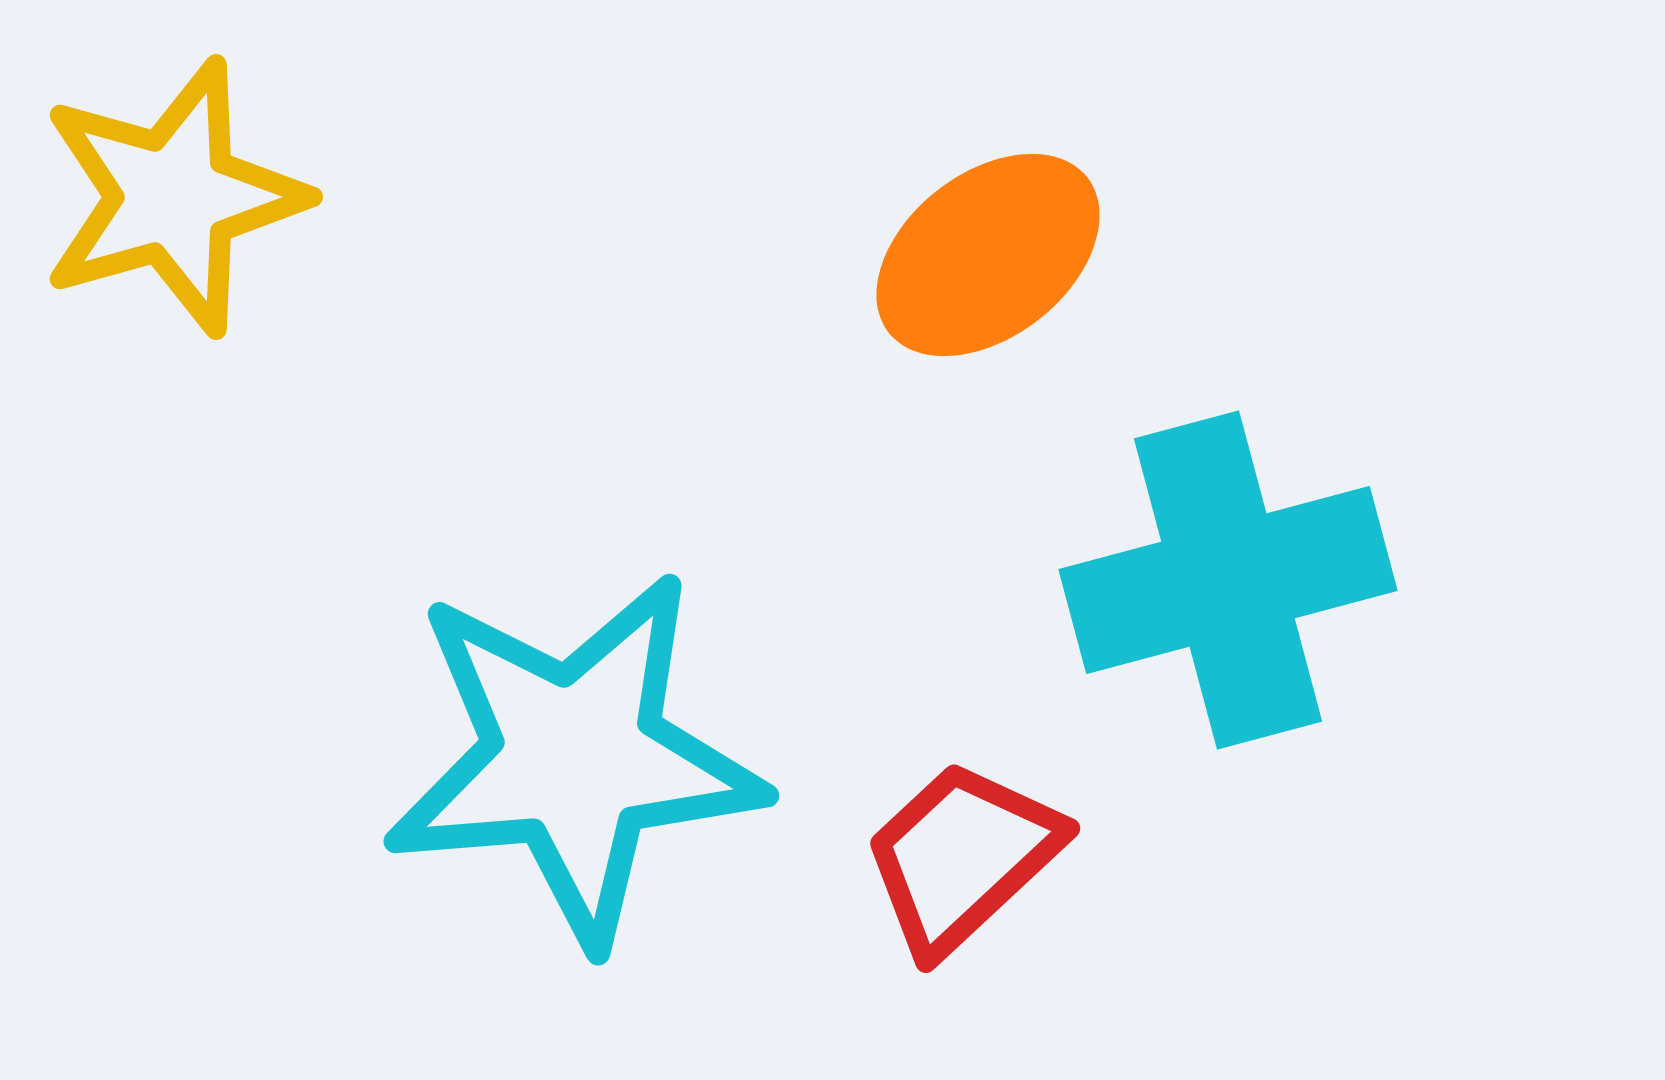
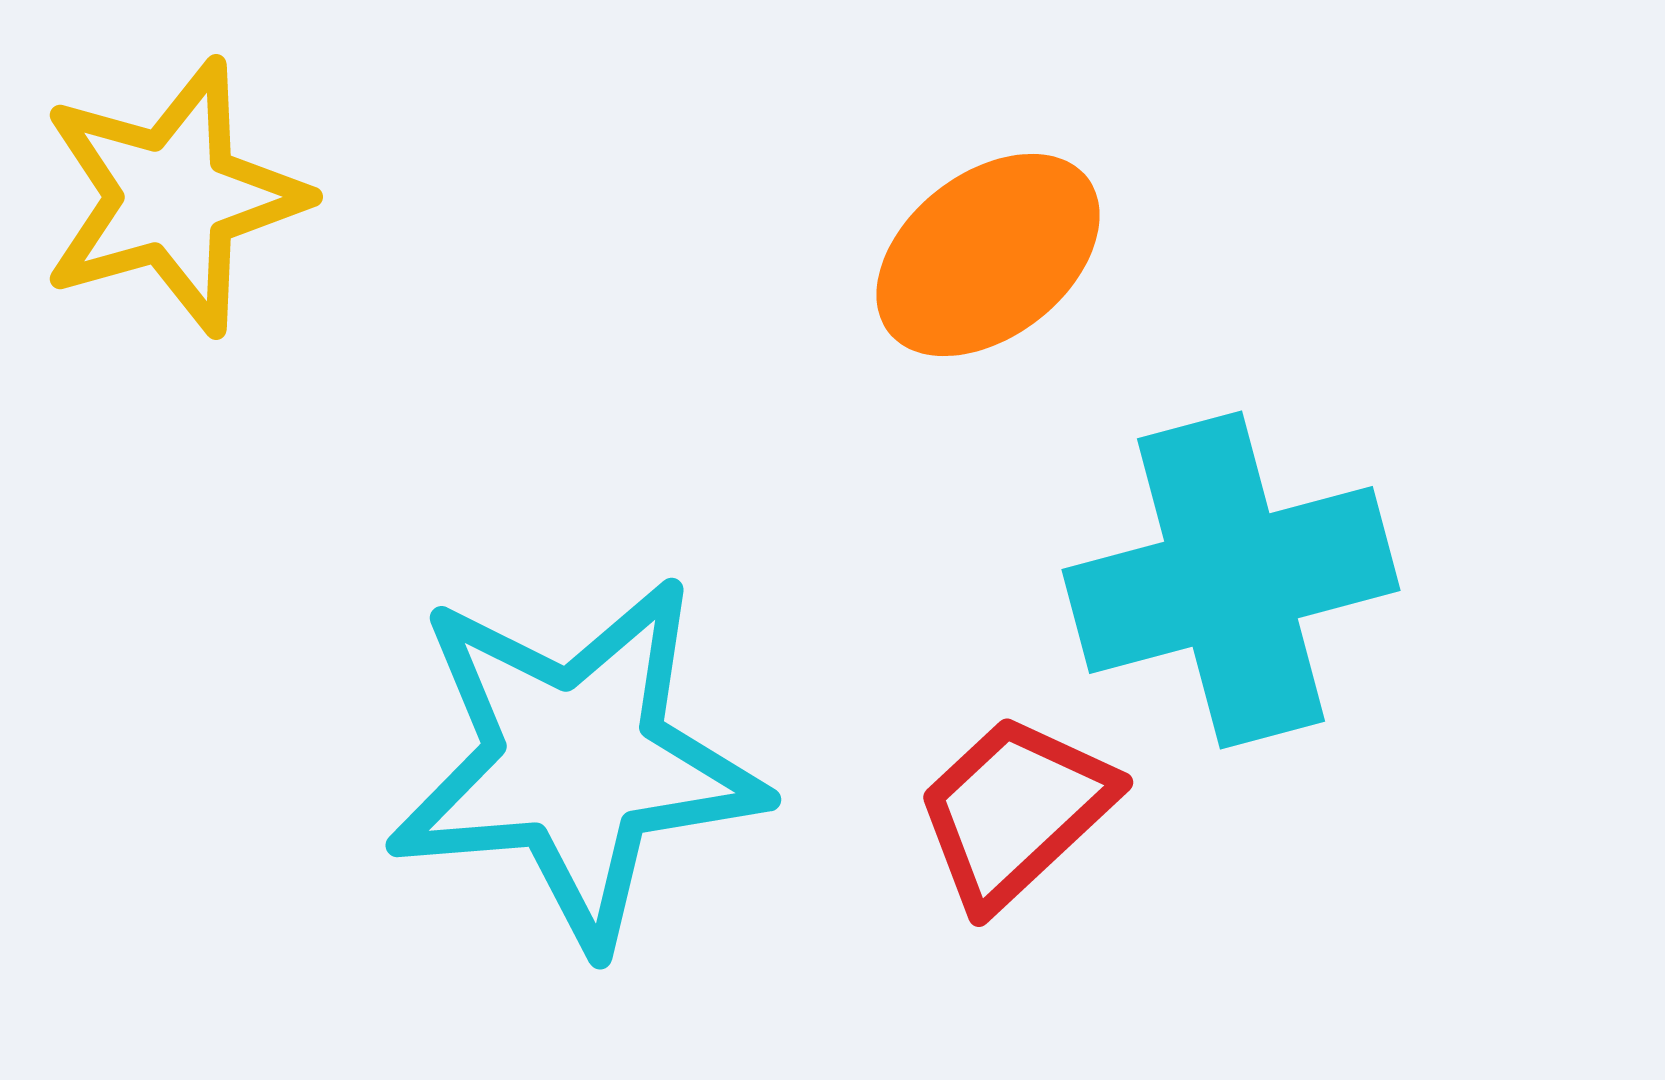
cyan cross: moved 3 px right
cyan star: moved 2 px right, 4 px down
red trapezoid: moved 53 px right, 46 px up
